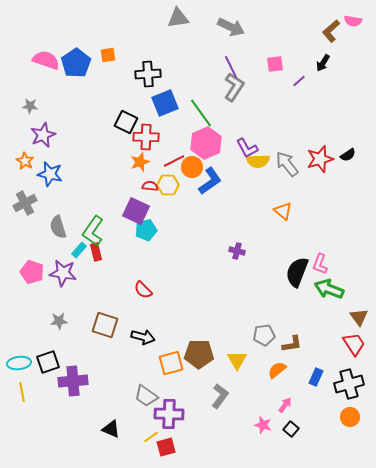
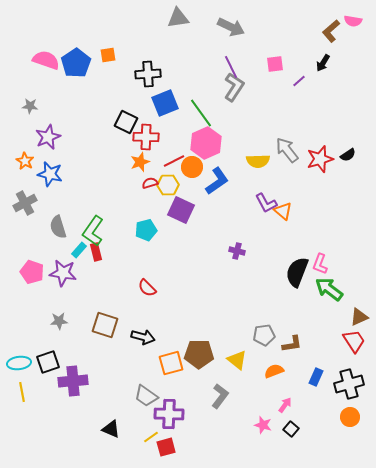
purple star at (43, 135): moved 5 px right, 2 px down
purple L-shape at (247, 148): moved 19 px right, 55 px down
gray arrow at (287, 164): moved 14 px up
blue L-shape at (210, 181): moved 7 px right
red semicircle at (150, 186): moved 3 px up; rotated 21 degrees counterclockwise
purple square at (136, 211): moved 45 px right, 1 px up
green arrow at (329, 289): rotated 16 degrees clockwise
red semicircle at (143, 290): moved 4 px right, 2 px up
brown triangle at (359, 317): rotated 42 degrees clockwise
red trapezoid at (354, 344): moved 3 px up
yellow triangle at (237, 360): rotated 20 degrees counterclockwise
orange semicircle at (277, 370): moved 3 px left, 1 px down; rotated 18 degrees clockwise
